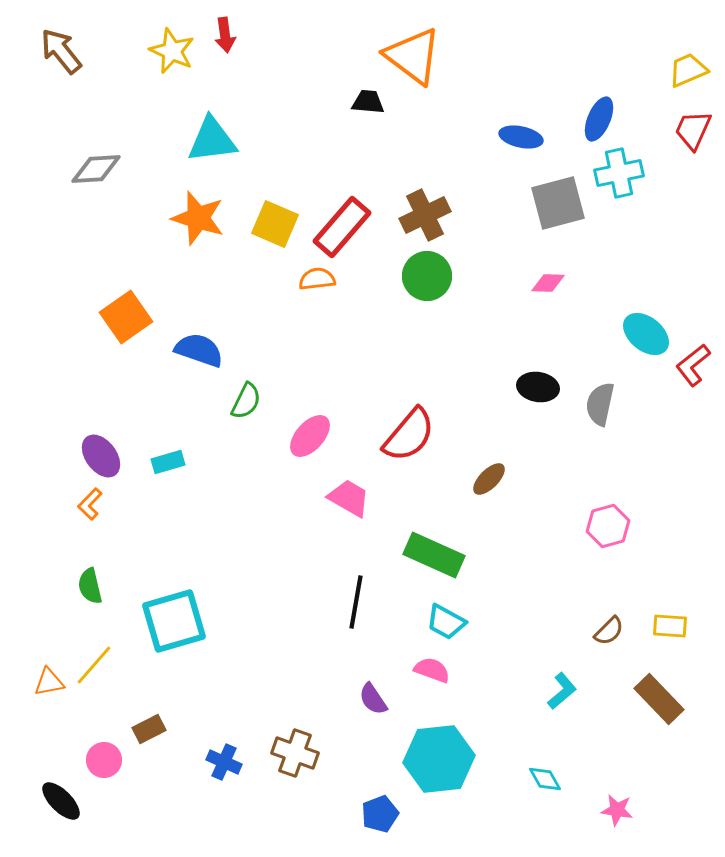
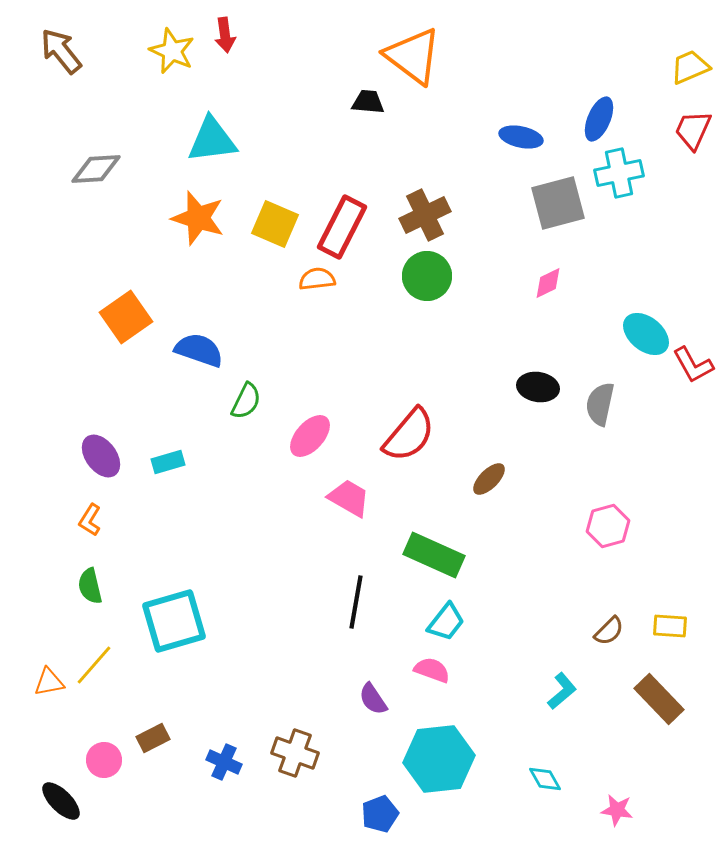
yellow trapezoid at (688, 70): moved 2 px right, 3 px up
red rectangle at (342, 227): rotated 14 degrees counterclockwise
pink diamond at (548, 283): rotated 28 degrees counterclockwise
red L-shape at (693, 365): rotated 81 degrees counterclockwise
orange L-shape at (90, 504): moved 16 px down; rotated 12 degrees counterclockwise
cyan trapezoid at (446, 622): rotated 81 degrees counterclockwise
brown rectangle at (149, 729): moved 4 px right, 9 px down
